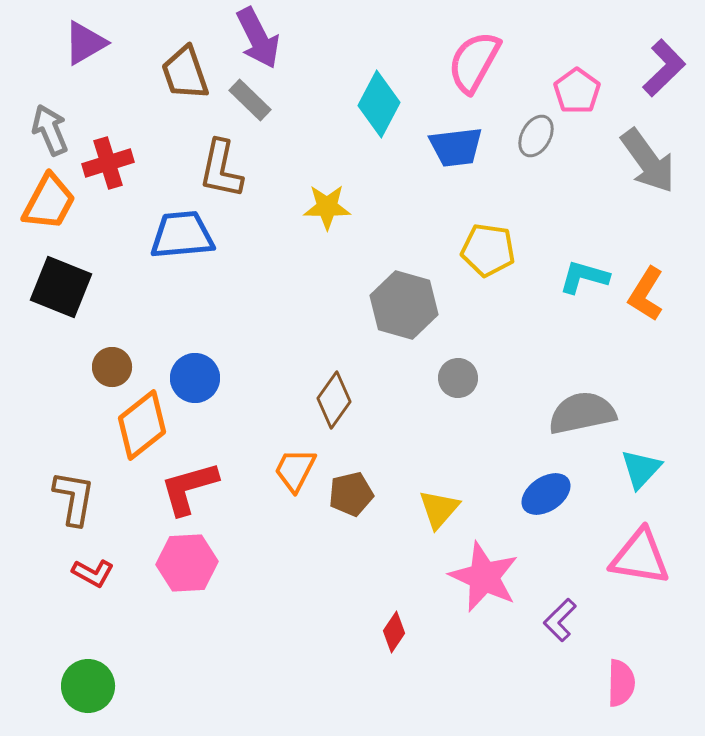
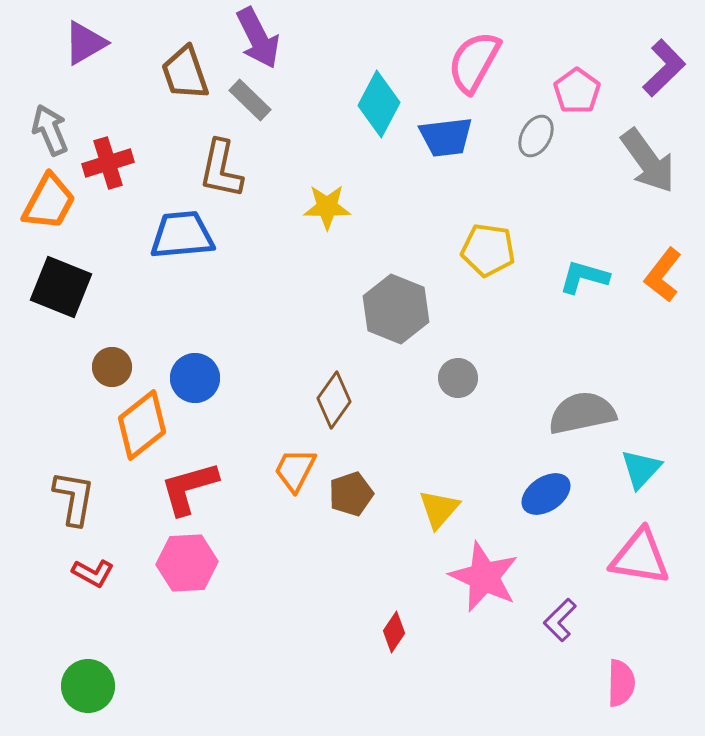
blue trapezoid at (456, 147): moved 10 px left, 10 px up
orange L-shape at (646, 294): moved 17 px right, 19 px up; rotated 6 degrees clockwise
gray hexagon at (404, 305): moved 8 px left, 4 px down; rotated 6 degrees clockwise
brown pentagon at (351, 494): rotated 6 degrees counterclockwise
